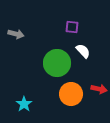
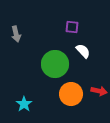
gray arrow: rotated 63 degrees clockwise
green circle: moved 2 px left, 1 px down
red arrow: moved 2 px down
